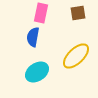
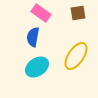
pink rectangle: rotated 66 degrees counterclockwise
yellow ellipse: rotated 12 degrees counterclockwise
cyan ellipse: moved 5 px up
